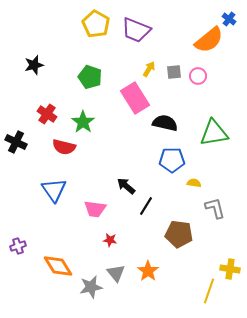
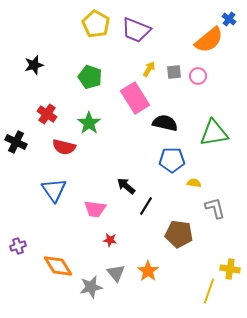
green star: moved 6 px right, 1 px down
